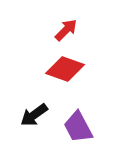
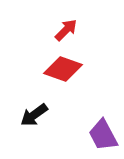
red diamond: moved 2 px left
purple trapezoid: moved 25 px right, 8 px down
